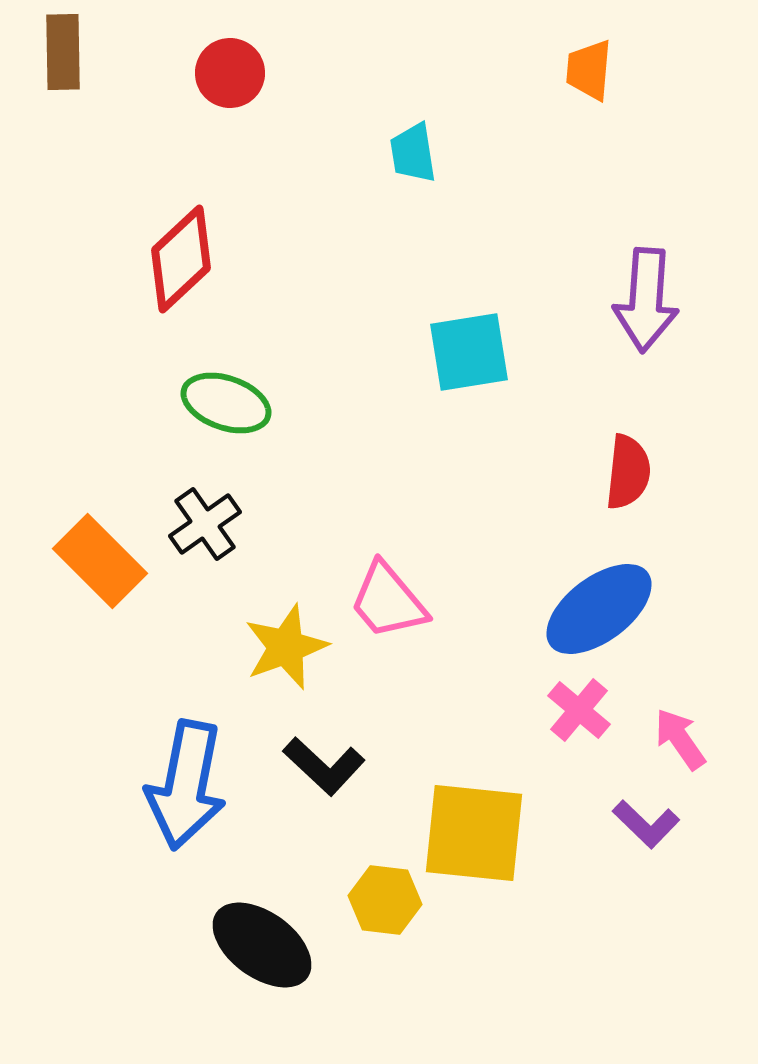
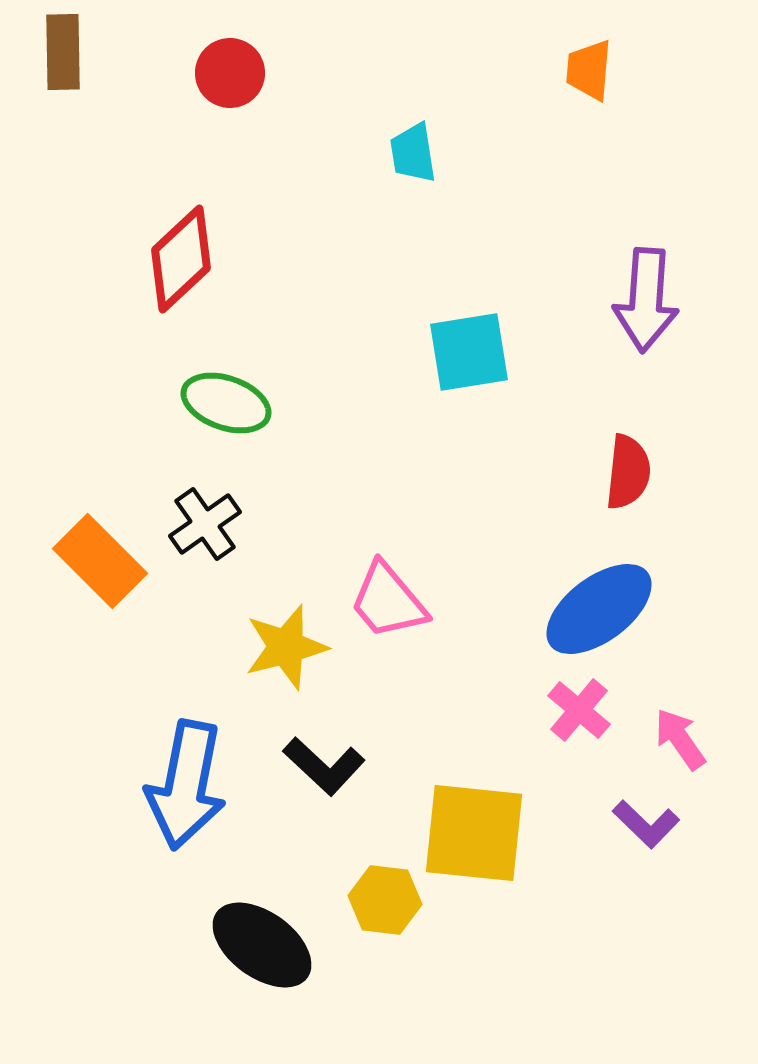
yellow star: rotated 6 degrees clockwise
